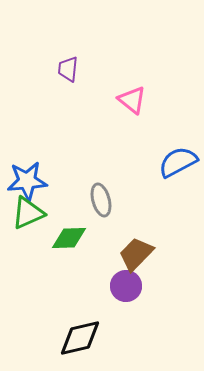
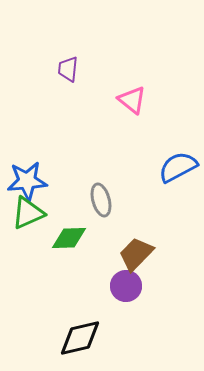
blue semicircle: moved 5 px down
